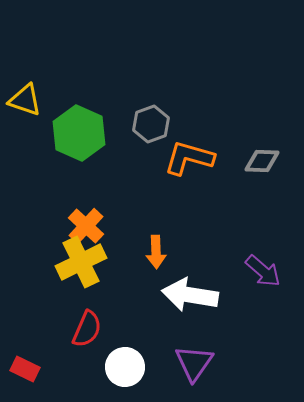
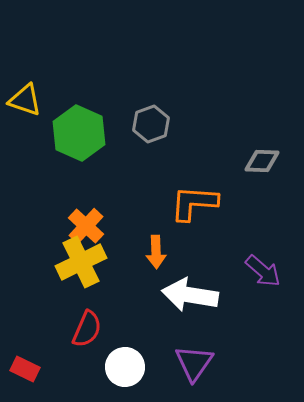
orange L-shape: moved 5 px right, 45 px down; rotated 12 degrees counterclockwise
